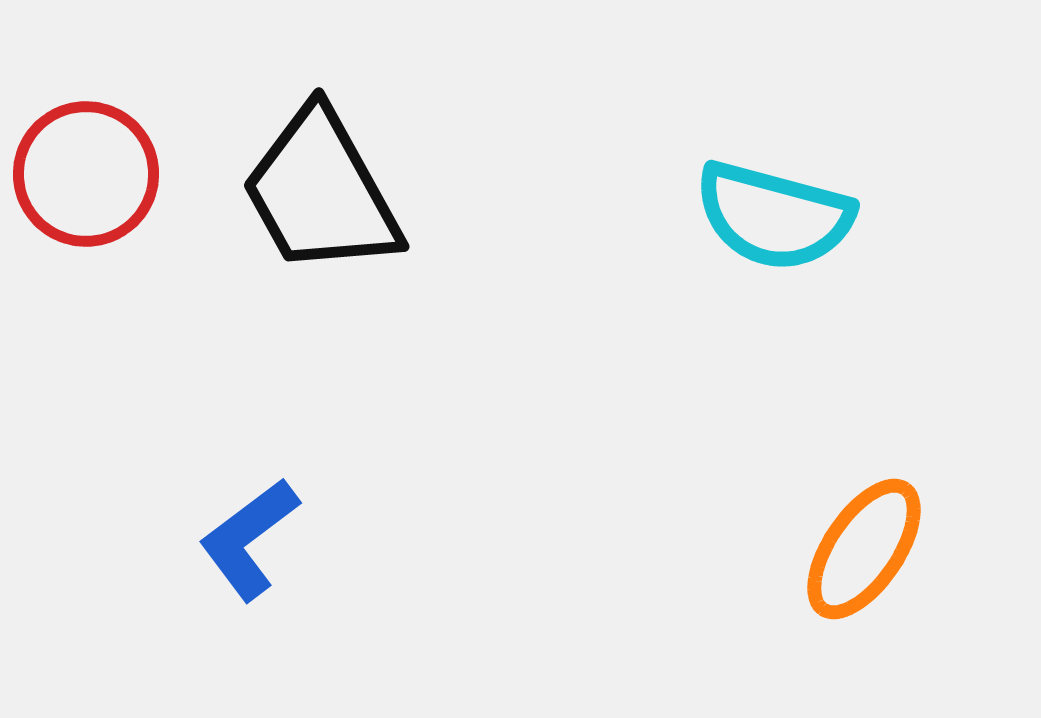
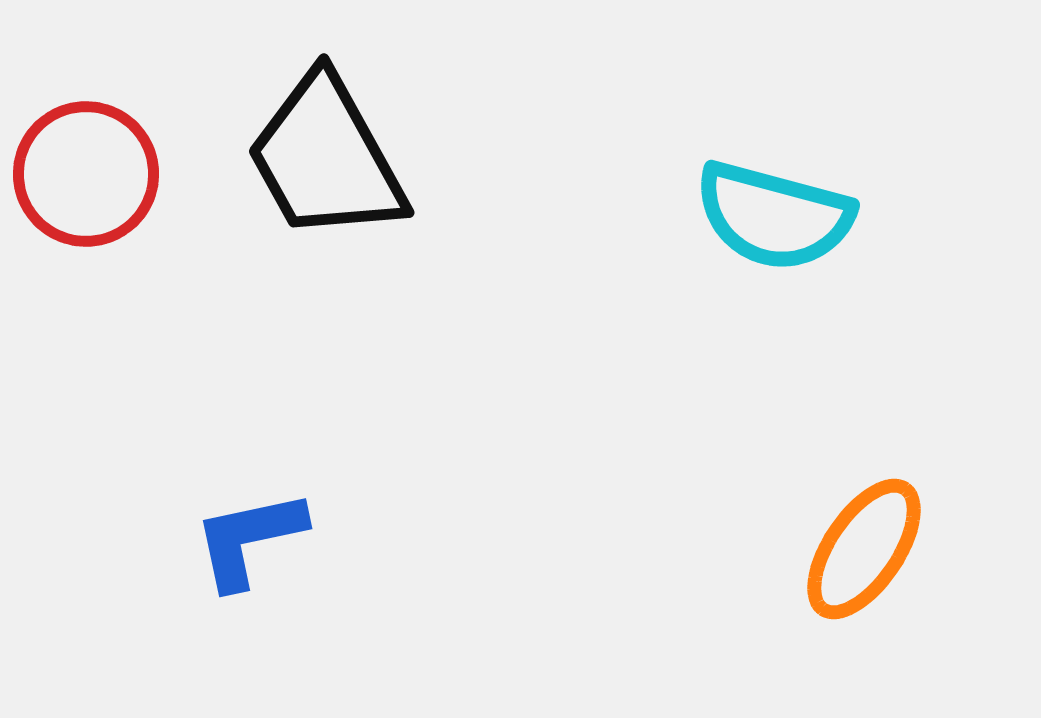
black trapezoid: moved 5 px right, 34 px up
blue L-shape: rotated 25 degrees clockwise
